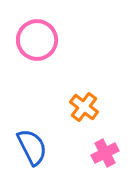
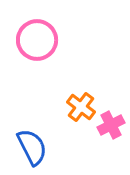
orange cross: moved 3 px left
pink cross: moved 6 px right, 28 px up
